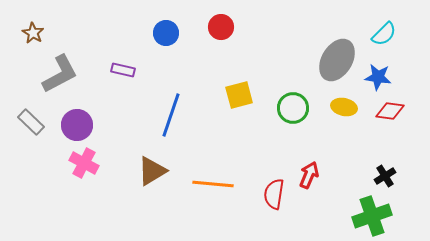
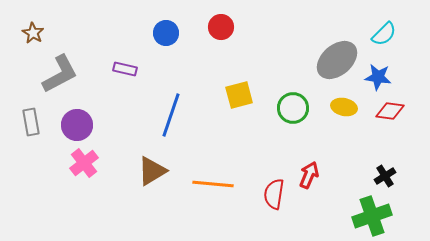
gray ellipse: rotated 18 degrees clockwise
purple rectangle: moved 2 px right, 1 px up
gray rectangle: rotated 36 degrees clockwise
pink cross: rotated 24 degrees clockwise
